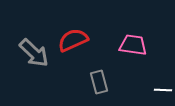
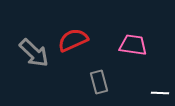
white line: moved 3 px left, 3 px down
